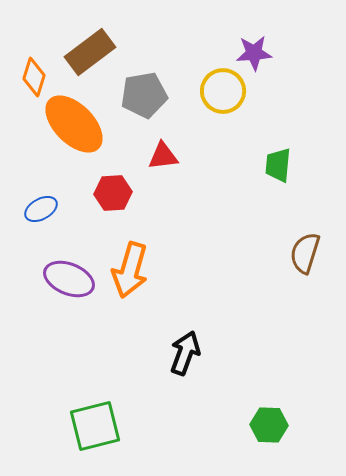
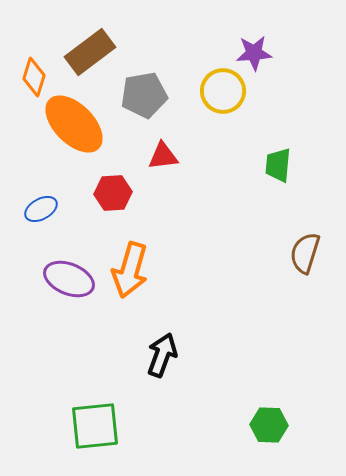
black arrow: moved 23 px left, 2 px down
green square: rotated 8 degrees clockwise
